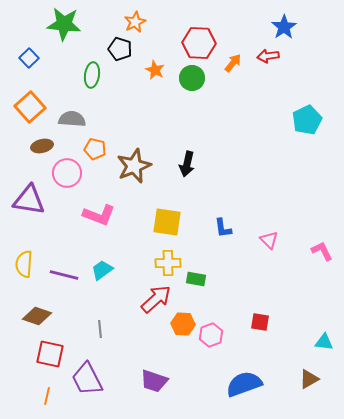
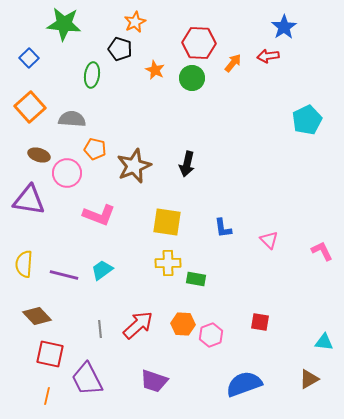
brown ellipse at (42, 146): moved 3 px left, 9 px down; rotated 30 degrees clockwise
red arrow at (156, 299): moved 18 px left, 26 px down
brown diamond at (37, 316): rotated 28 degrees clockwise
